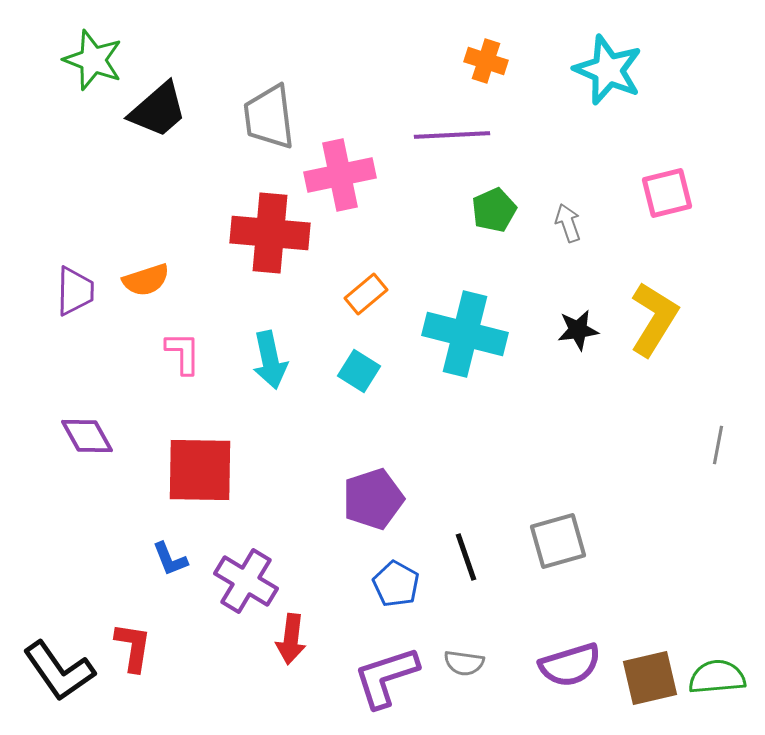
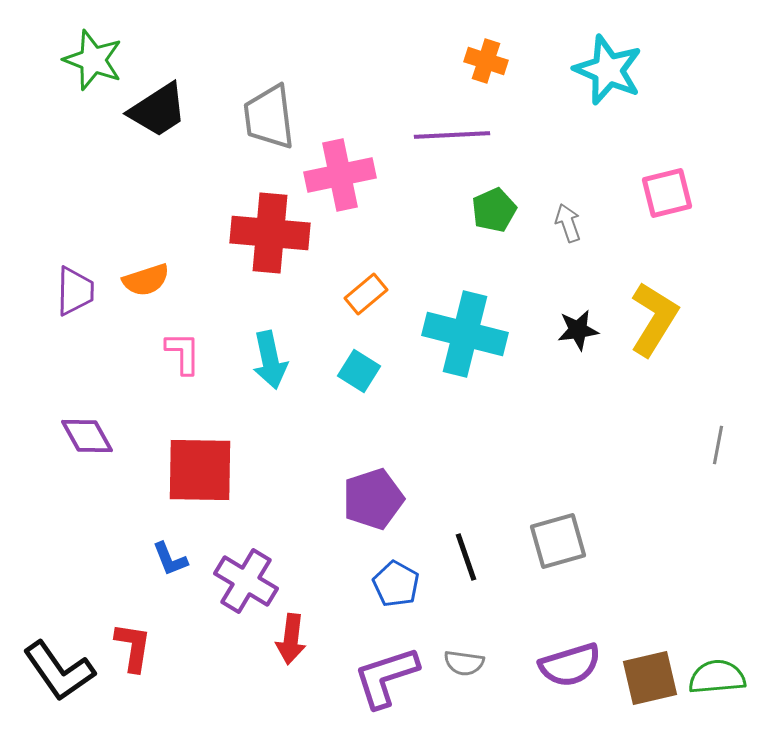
black trapezoid: rotated 8 degrees clockwise
